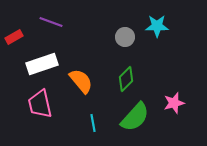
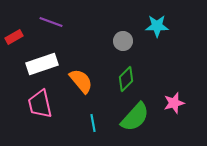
gray circle: moved 2 px left, 4 px down
